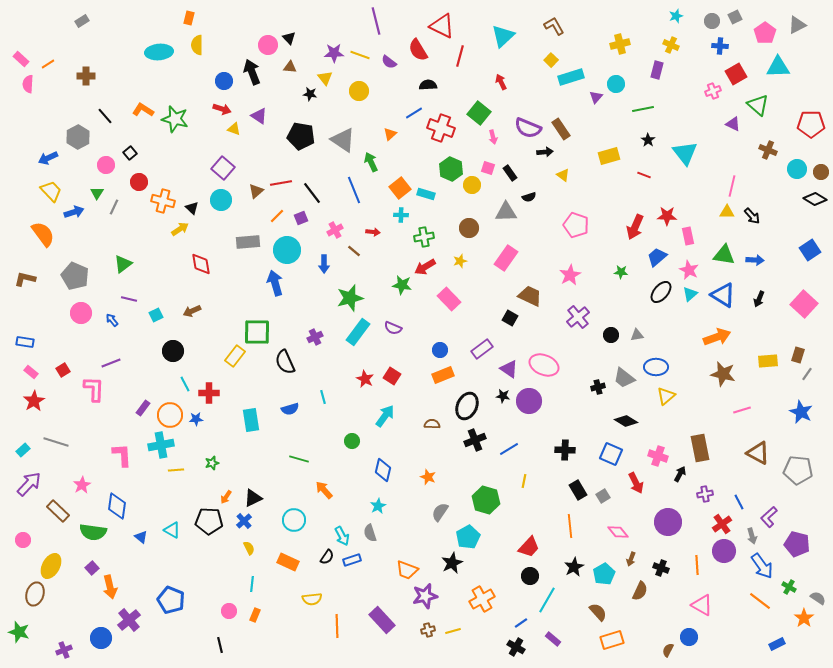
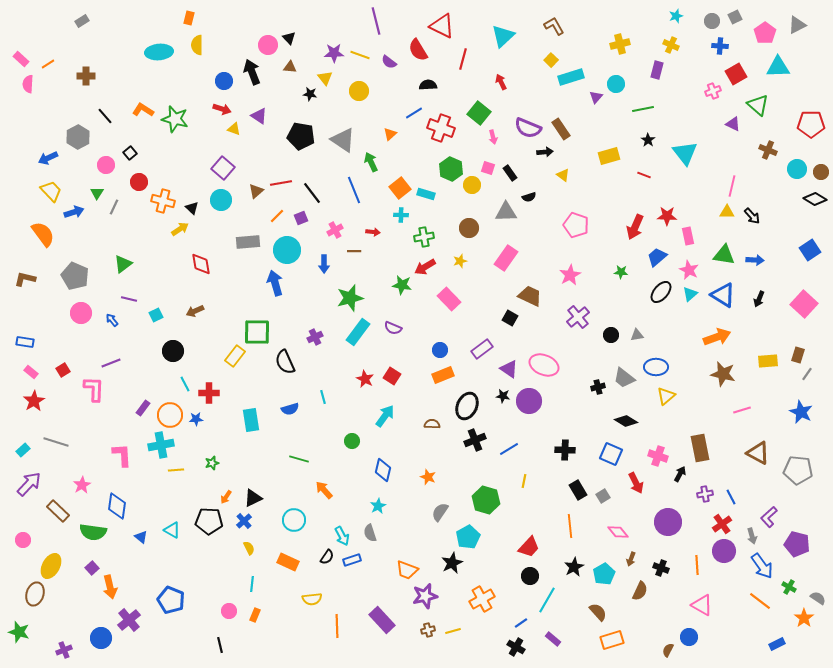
red line at (460, 56): moved 3 px right, 3 px down
brown line at (354, 251): rotated 40 degrees counterclockwise
brown arrow at (192, 311): moved 3 px right
blue line at (739, 502): moved 8 px left, 5 px up
